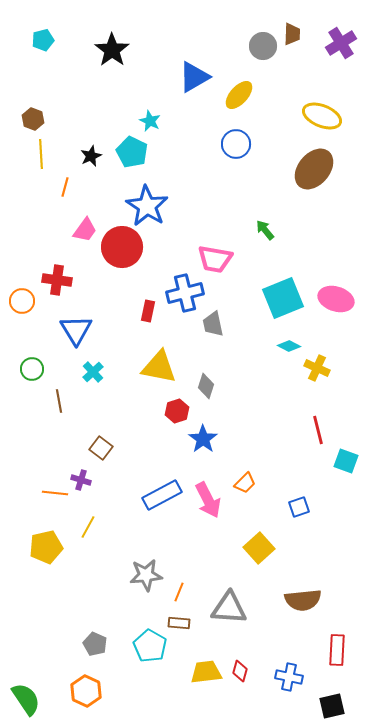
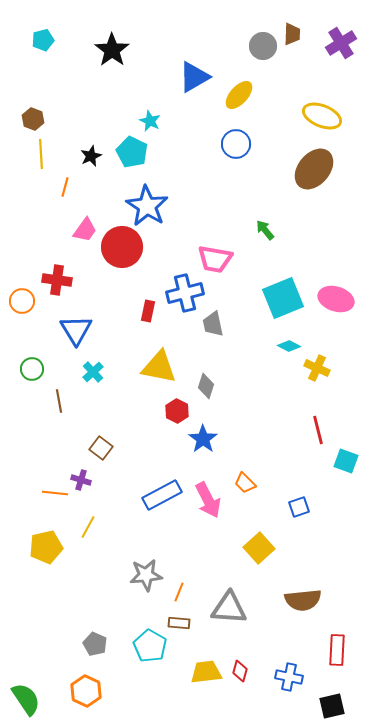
red hexagon at (177, 411): rotated 15 degrees counterclockwise
orange trapezoid at (245, 483): rotated 90 degrees clockwise
